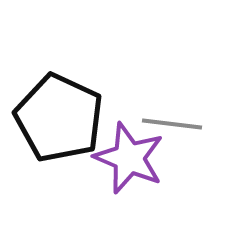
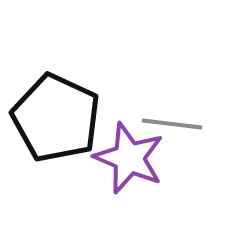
black pentagon: moved 3 px left
